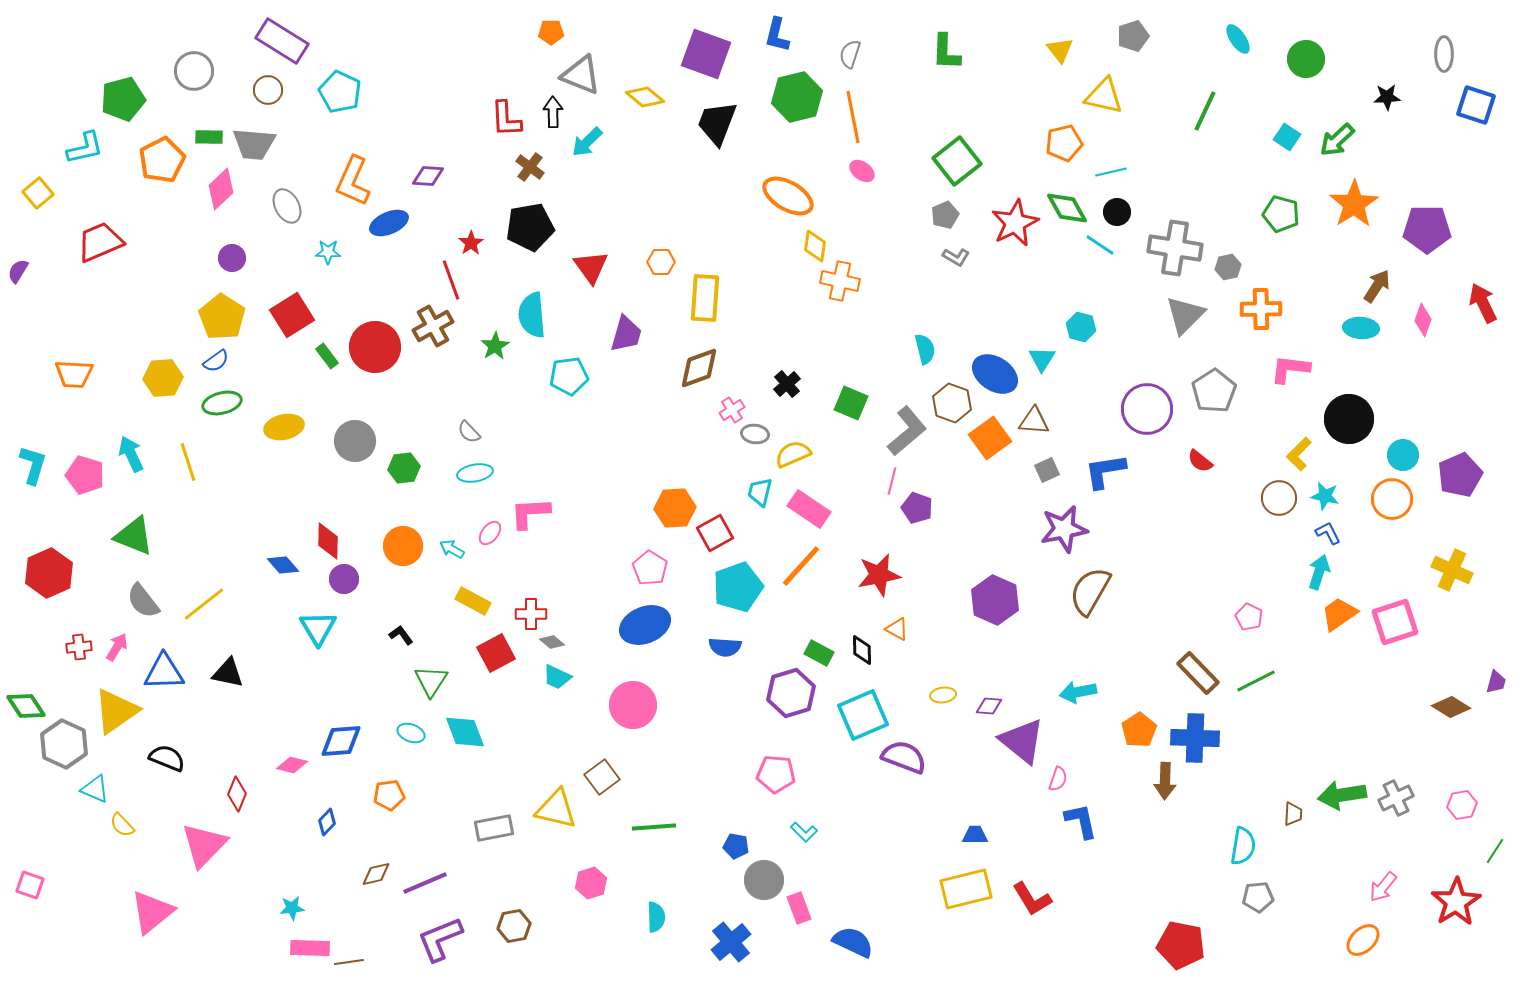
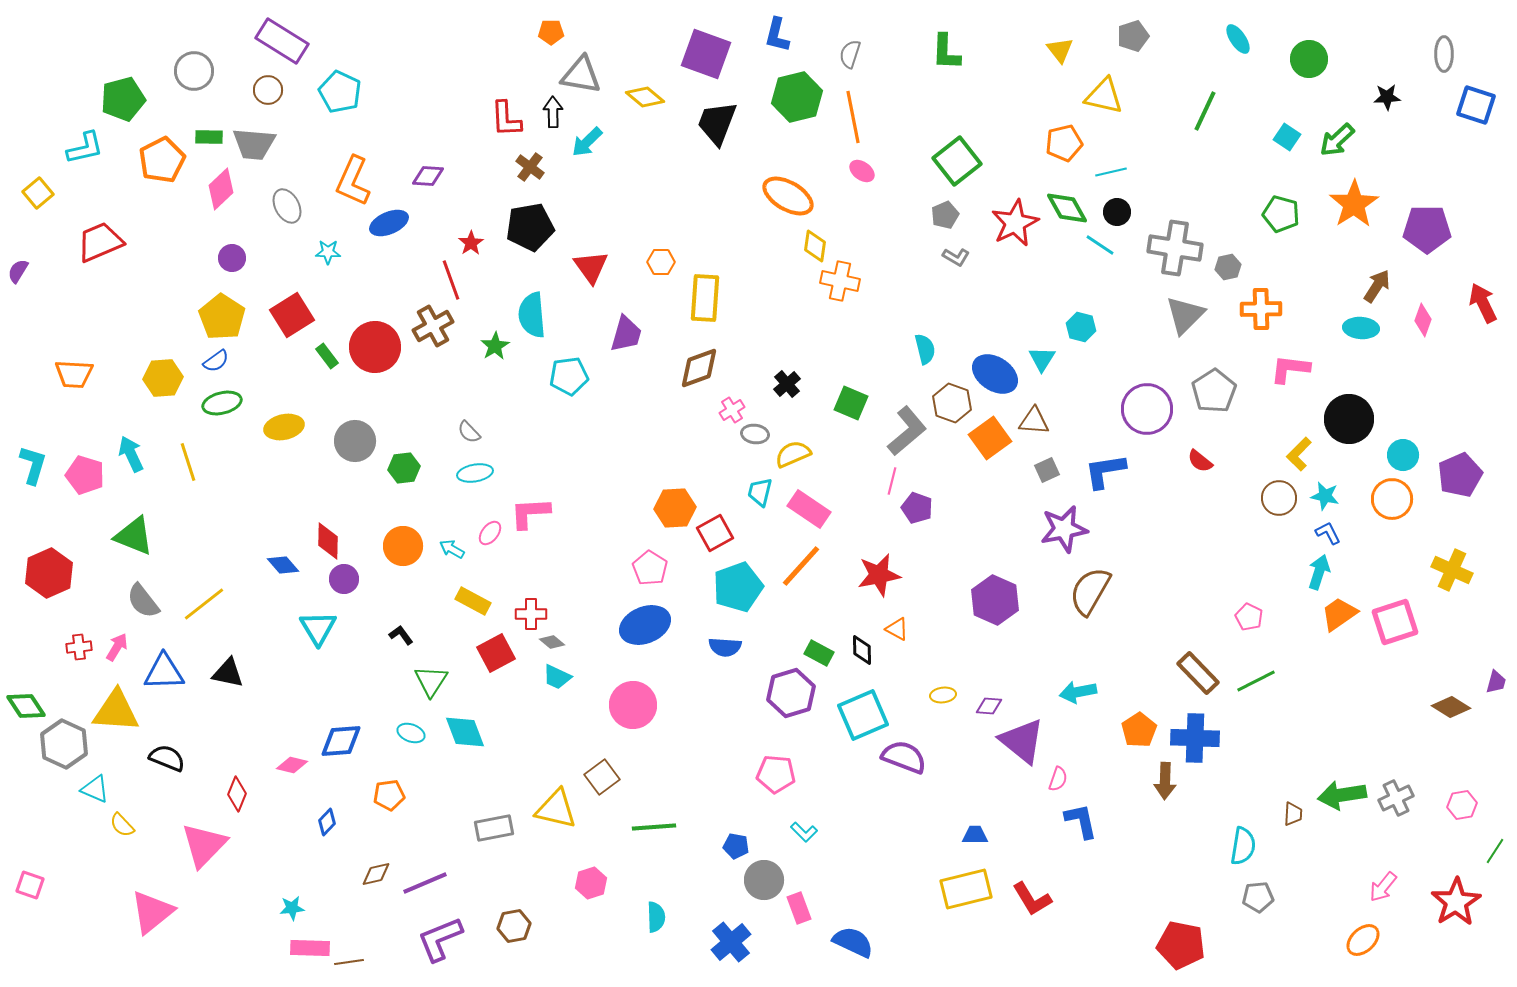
green circle at (1306, 59): moved 3 px right
gray triangle at (581, 75): rotated 12 degrees counterclockwise
yellow triangle at (116, 711): rotated 39 degrees clockwise
